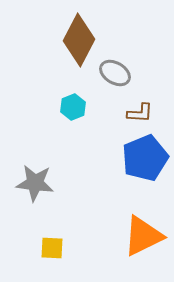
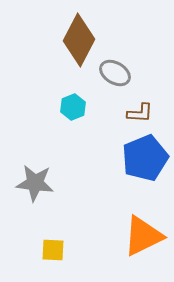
yellow square: moved 1 px right, 2 px down
